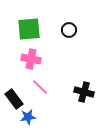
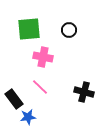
pink cross: moved 12 px right, 2 px up
